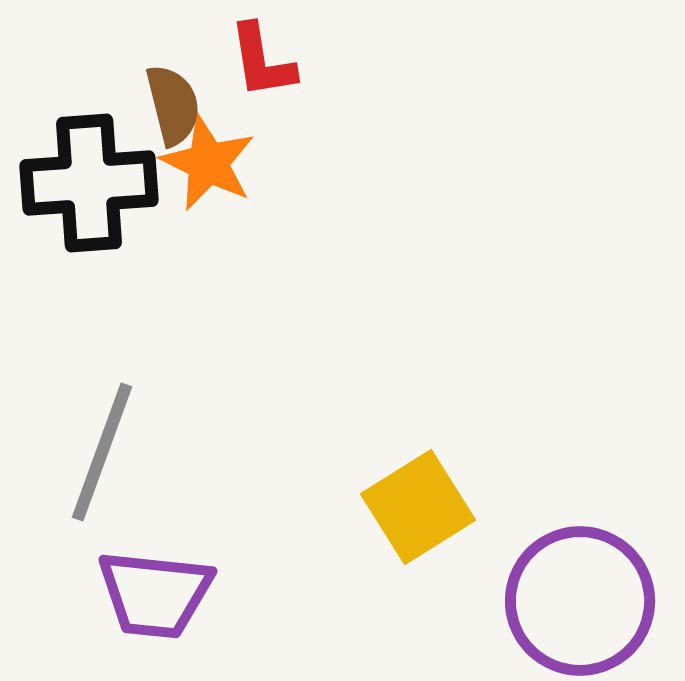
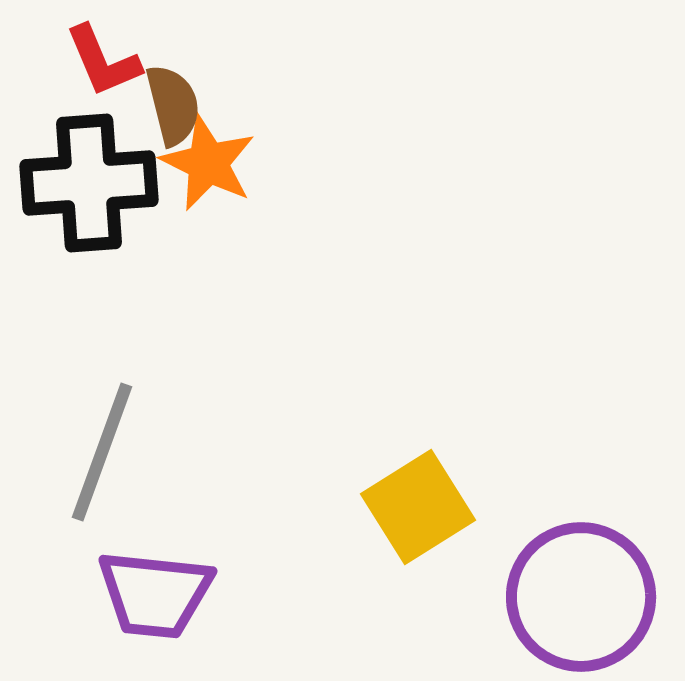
red L-shape: moved 159 px left; rotated 14 degrees counterclockwise
purple circle: moved 1 px right, 4 px up
